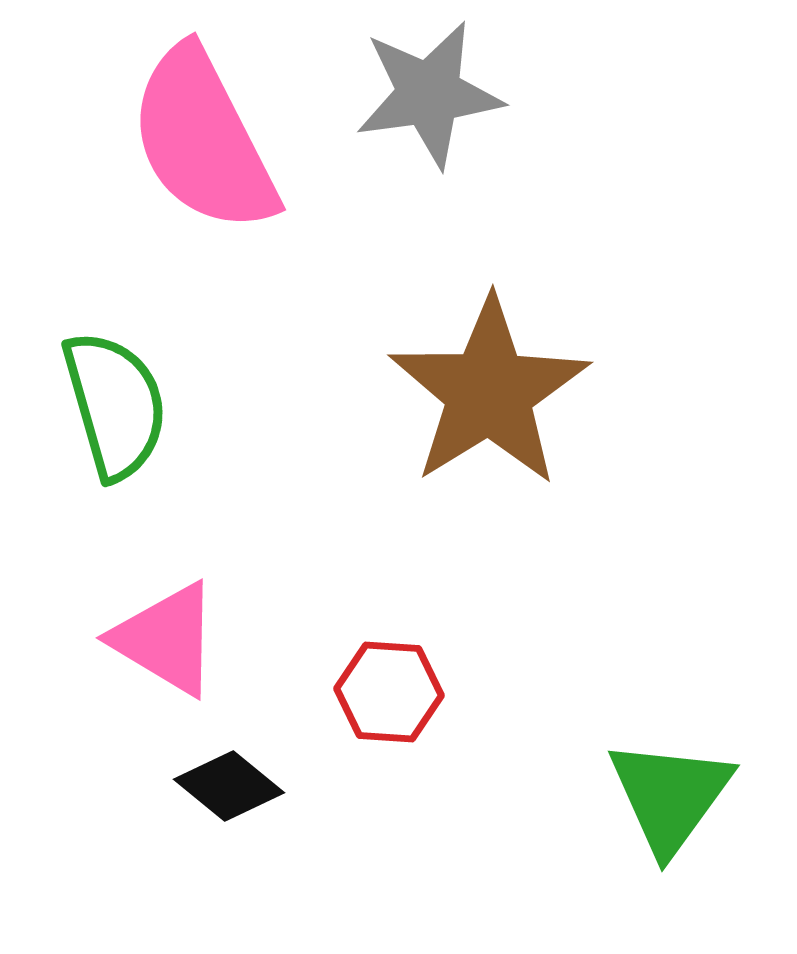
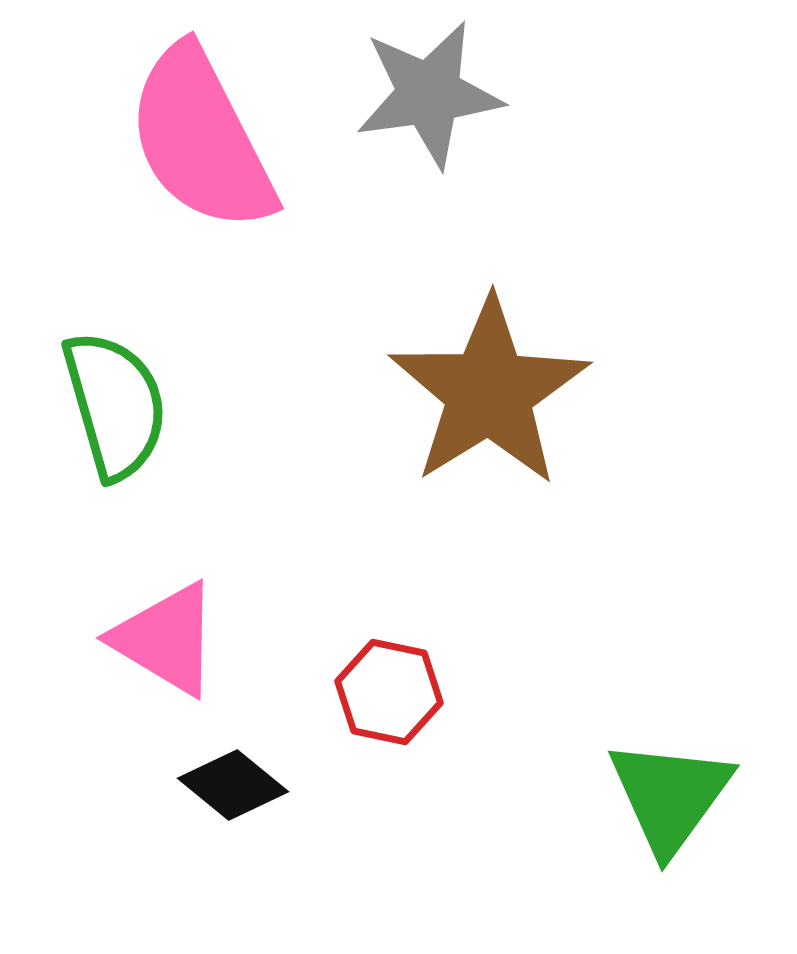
pink semicircle: moved 2 px left, 1 px up
red hexagon: rotated 8 degrees clockwise
black diamond: moved 4 px right, 1 px up
